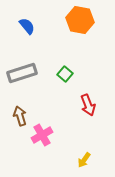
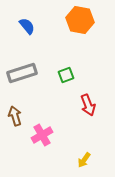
green square: moved 1 px right, 1 px down; rotated 28 degrees clockwise
brown arrow: moved 5 px left
